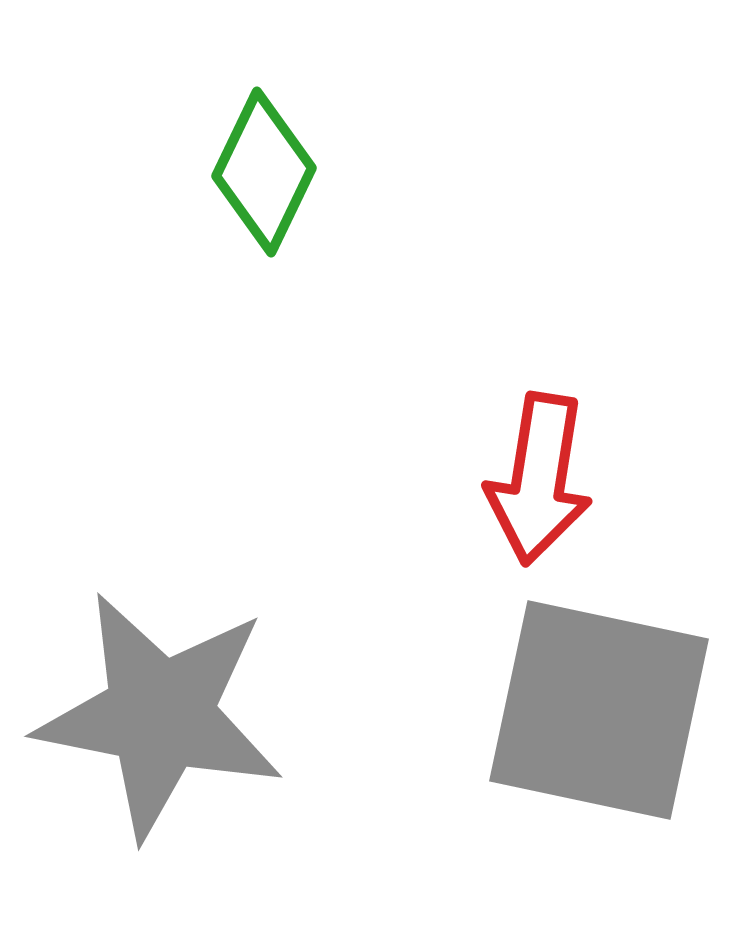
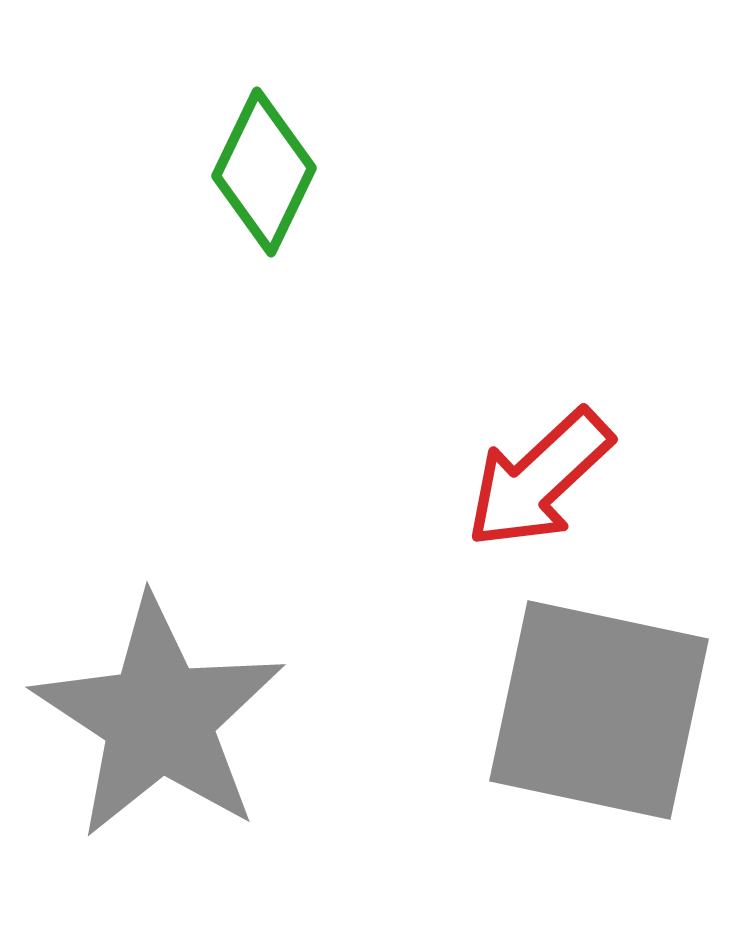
red arrow: rotated 38 degrees clockwise
gray star: moved 1 px left, 3 px down; rotated 22 degrees clockwise
